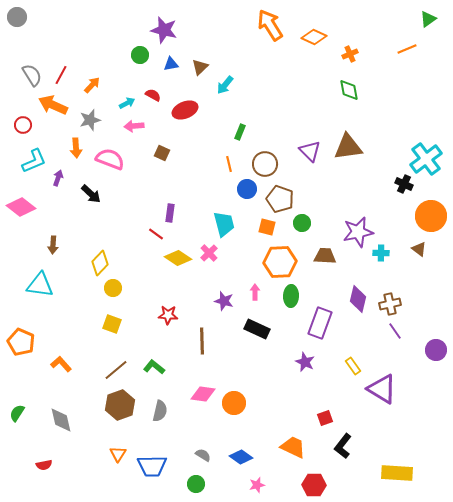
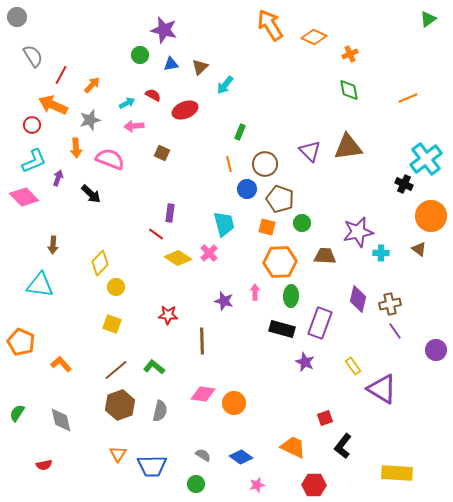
orange line at (407, 49): moved 1 px right, 49 px down
gray semicircle at (32, 75): moved 1 px right, 19 px up
red circle at (23, 125): moved 9 px right
pink diamond at (21, 207): moved 3 px right, 10 px up; rotated 8 degrees clockwise
yellow circle at (113, 288): moved 3 px right, 1 px up
black rectangle at (257, 329): moved 25 px right; rotated 10 degrees counterclockwise
